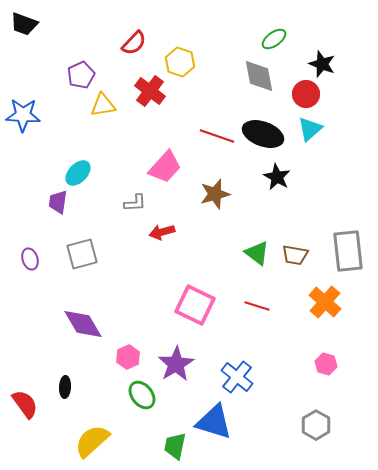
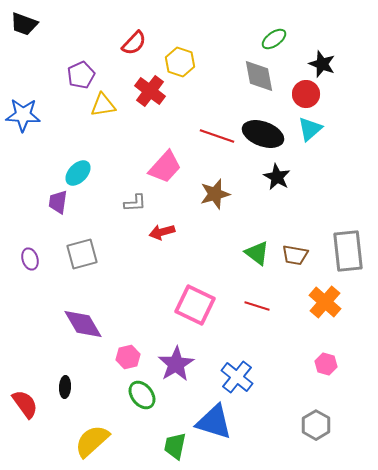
pink hexagon at (128, 357): rotated 10 degrees clockwise
